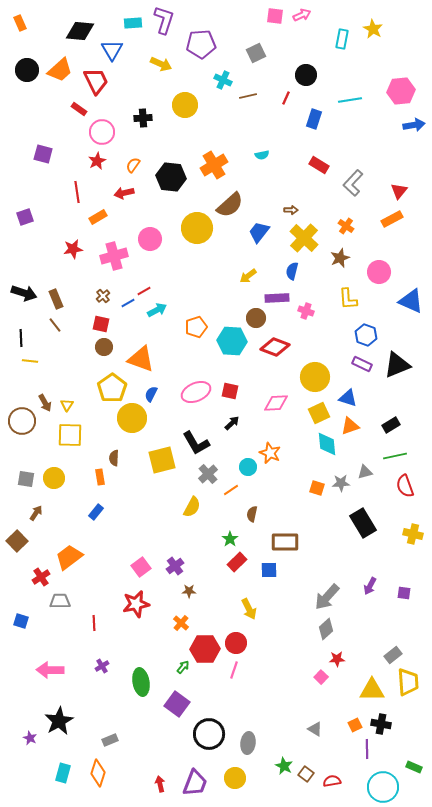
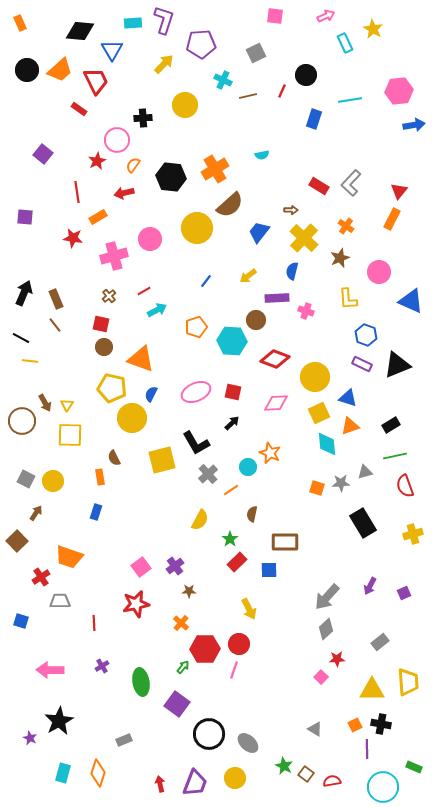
pink arrow at (302, 15): moved 24 px right, 1 px down
cyan rectangle at (342, 39): moved 3 px right, 4 px down; rotated 36 degrees counterclockwise
yellow arrow at (161, 64): moved 3 px right; rotated 70 degrees counterclockwise
pink hexagon at (401, 91): moved 2 px left
red line at (286, 98): moved 4 px left, 7 px up
pink circle at (102, 132): moved 15 px right, 8 px down
purple square at (43, 154): rotated 24 degrees clockwise
orange cross at (214, 165): moved 1 px right, 4 px down
red rectangle at (319, 165): moved 21 px down
gray L-shape at (353, 183): moved 2 px left
purple square at (25, 217): rotated 24 degrees clockwise
orange rectangle at (392, 219): rotated 35 degrees counterclockwise
red star at (73, 249): moved 11 px up; rotated 18 degrees clockwise
black arrow at (24, 293): rotated 85 degrees counterclockwise
brown cross at (103, 296): moved 6 px right
blue line at (128, 303): moved 78 px right, 22 px up; rotated 24 degrees counterclockwise
brown circle at (256, 318): moved 2 px down
black line at (21, 338): rotated 60 degrees counterclockwise
red diamond at (275, 347): moved 12 px down
yellow pentagon at (112, 388): rotated 24 degrees counterclockwise
red square at (230, 391): moved 3 px right, 1 px down
brown semicircle at (114, 458): rotated 28 degrees counterclockwise
yellow circle at (54, 478): moved 1 px left, 3 px down
gray square at (26, 479): rotated 18 degrees clockwise
yellow semicircle at (192, 507): moved 8 px right, 13 px down
blue rectangle at (96, 512): rotated 21 degrees counterclockwise
yellow cross at (413, 534): rotated 30 degrees counterclockwise
orange trapezoid at (69, 557): rotated 124 degrees counterclockwise
purple square at (404, 593): rotated 32 degrees counterclockwise
red circle at (236, 643): moved 3 px right, 1 px down
gray rectangle at (393, 655): moved 13 px left, 13 px up
gray rectangle at (110, 740): moved 14 px right
gray ellipse at (248, 743): rotated 55 degrees counterclockwise
